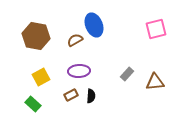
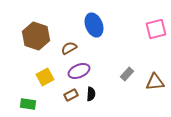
brown hexagon: rotated 8 degrees clockwise
brown semicircle: moved 6 px left, 8 px down
purple ellipse: rotated 20 degrees counterclockwise
yellow square: moved 4 px right
black semicircle: moved 2 px up
green rectangle: moved 5 px left; rotated 35 degrees counterclockwise
